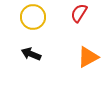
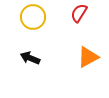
black arrow: moved 1 px left, 4 px down
